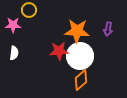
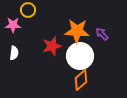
yellow circle: moved 1 px left
purple arrow: moved 6 px left, 5 px down; rotated 128 degrees clockwise
red star: moved 7 px left, 5 px up; rotated 12 degrees counterclockwise
